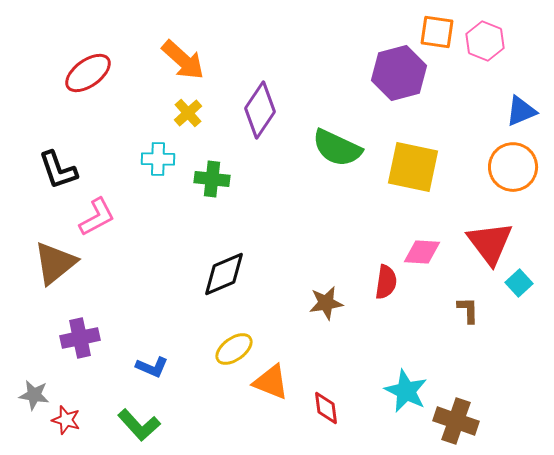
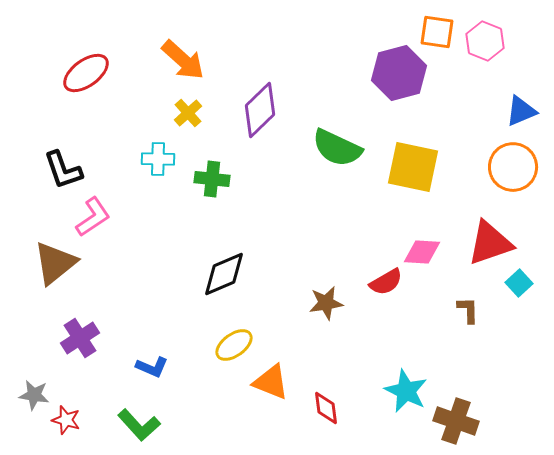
red ellipse: moved 2 px left
purple diamond: rotated 12 degrees clockwise
black L-shape: moved 5 px right
pink L-shape: moved 4 px left; rotated 6 degrees counterclockwise
red triangle: rotated 48 degrees clockwise
red semicircle: rotated 52 degrees clockwise
purple cross: rotated 21 degrees counterclockwise
yellow ellipse: moved 4 px up
